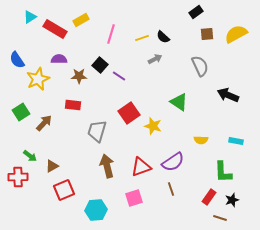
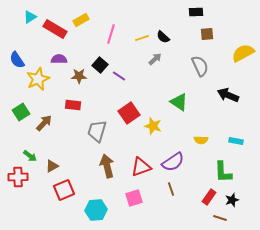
black rectangle at (196, 12): rotated 32 degrees clockwise
yellow semicircle at (236, 34): moved 7 px right, 19 px down
gray arrow at (155, 59): rotated 16 degrees counterclockwise
